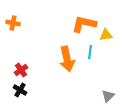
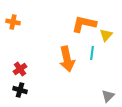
orange cross: moved 1 px up
yellow triangle: rotated 40 degrees counterclockwise
cyan line: moved 2 px right, 1 px down
red cross: moved 1 px left, 1 px up
black cross: rotated 16 degrees counterclockwise
